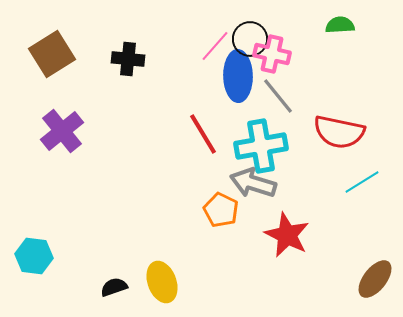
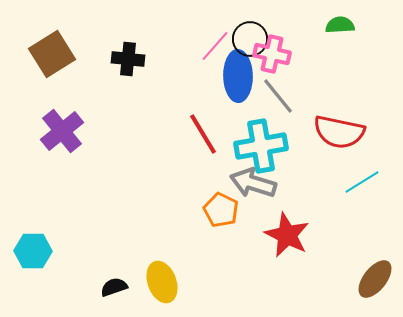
cyan hexagon: moved 1 px left, 5 px up; rotated 6 degrees counterclockwise
